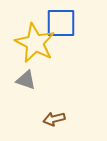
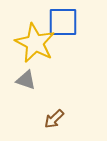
blue square: moved 2 px right, 1 px up
brown arrow: rotated 30 degrees counterclockwise
